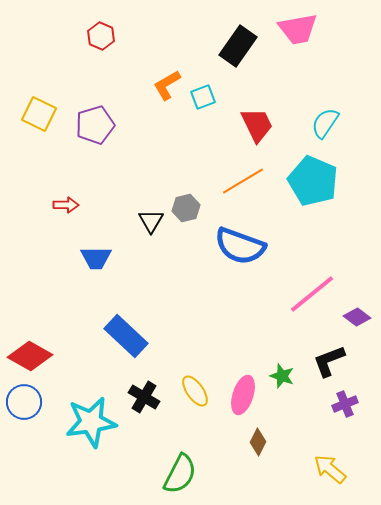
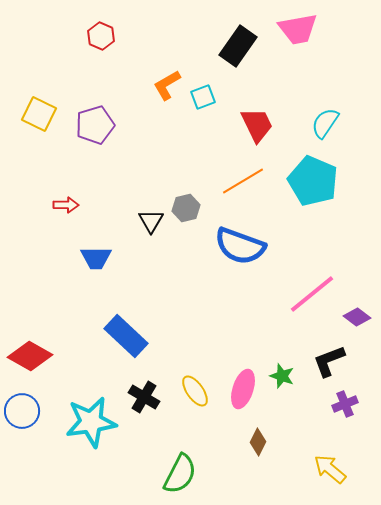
pink ellipse: moved 6 px up
blue circle: moved 2 px left, 9 px down
